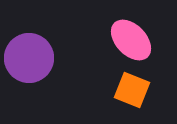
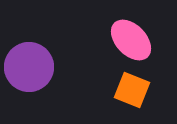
purple circle: moved 9 px down
